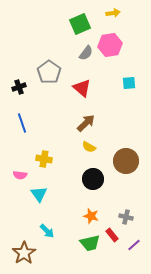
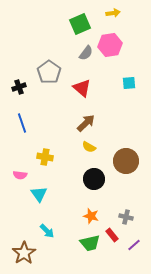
yellow cross: moved 1 px right, 2 px up
black circle: moved 1 px right
